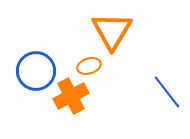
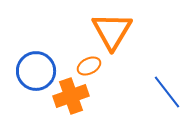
orange ellipse: rotated 10 degrees counterclockwise
orange cross: rotated 8 degrees clockwise
